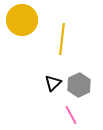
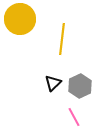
yellow circle: moved 2 px left, 1 px up
gray hexagon: moved 1 px right, 1 px down
pink line: moved 3 px right, 2 px down
